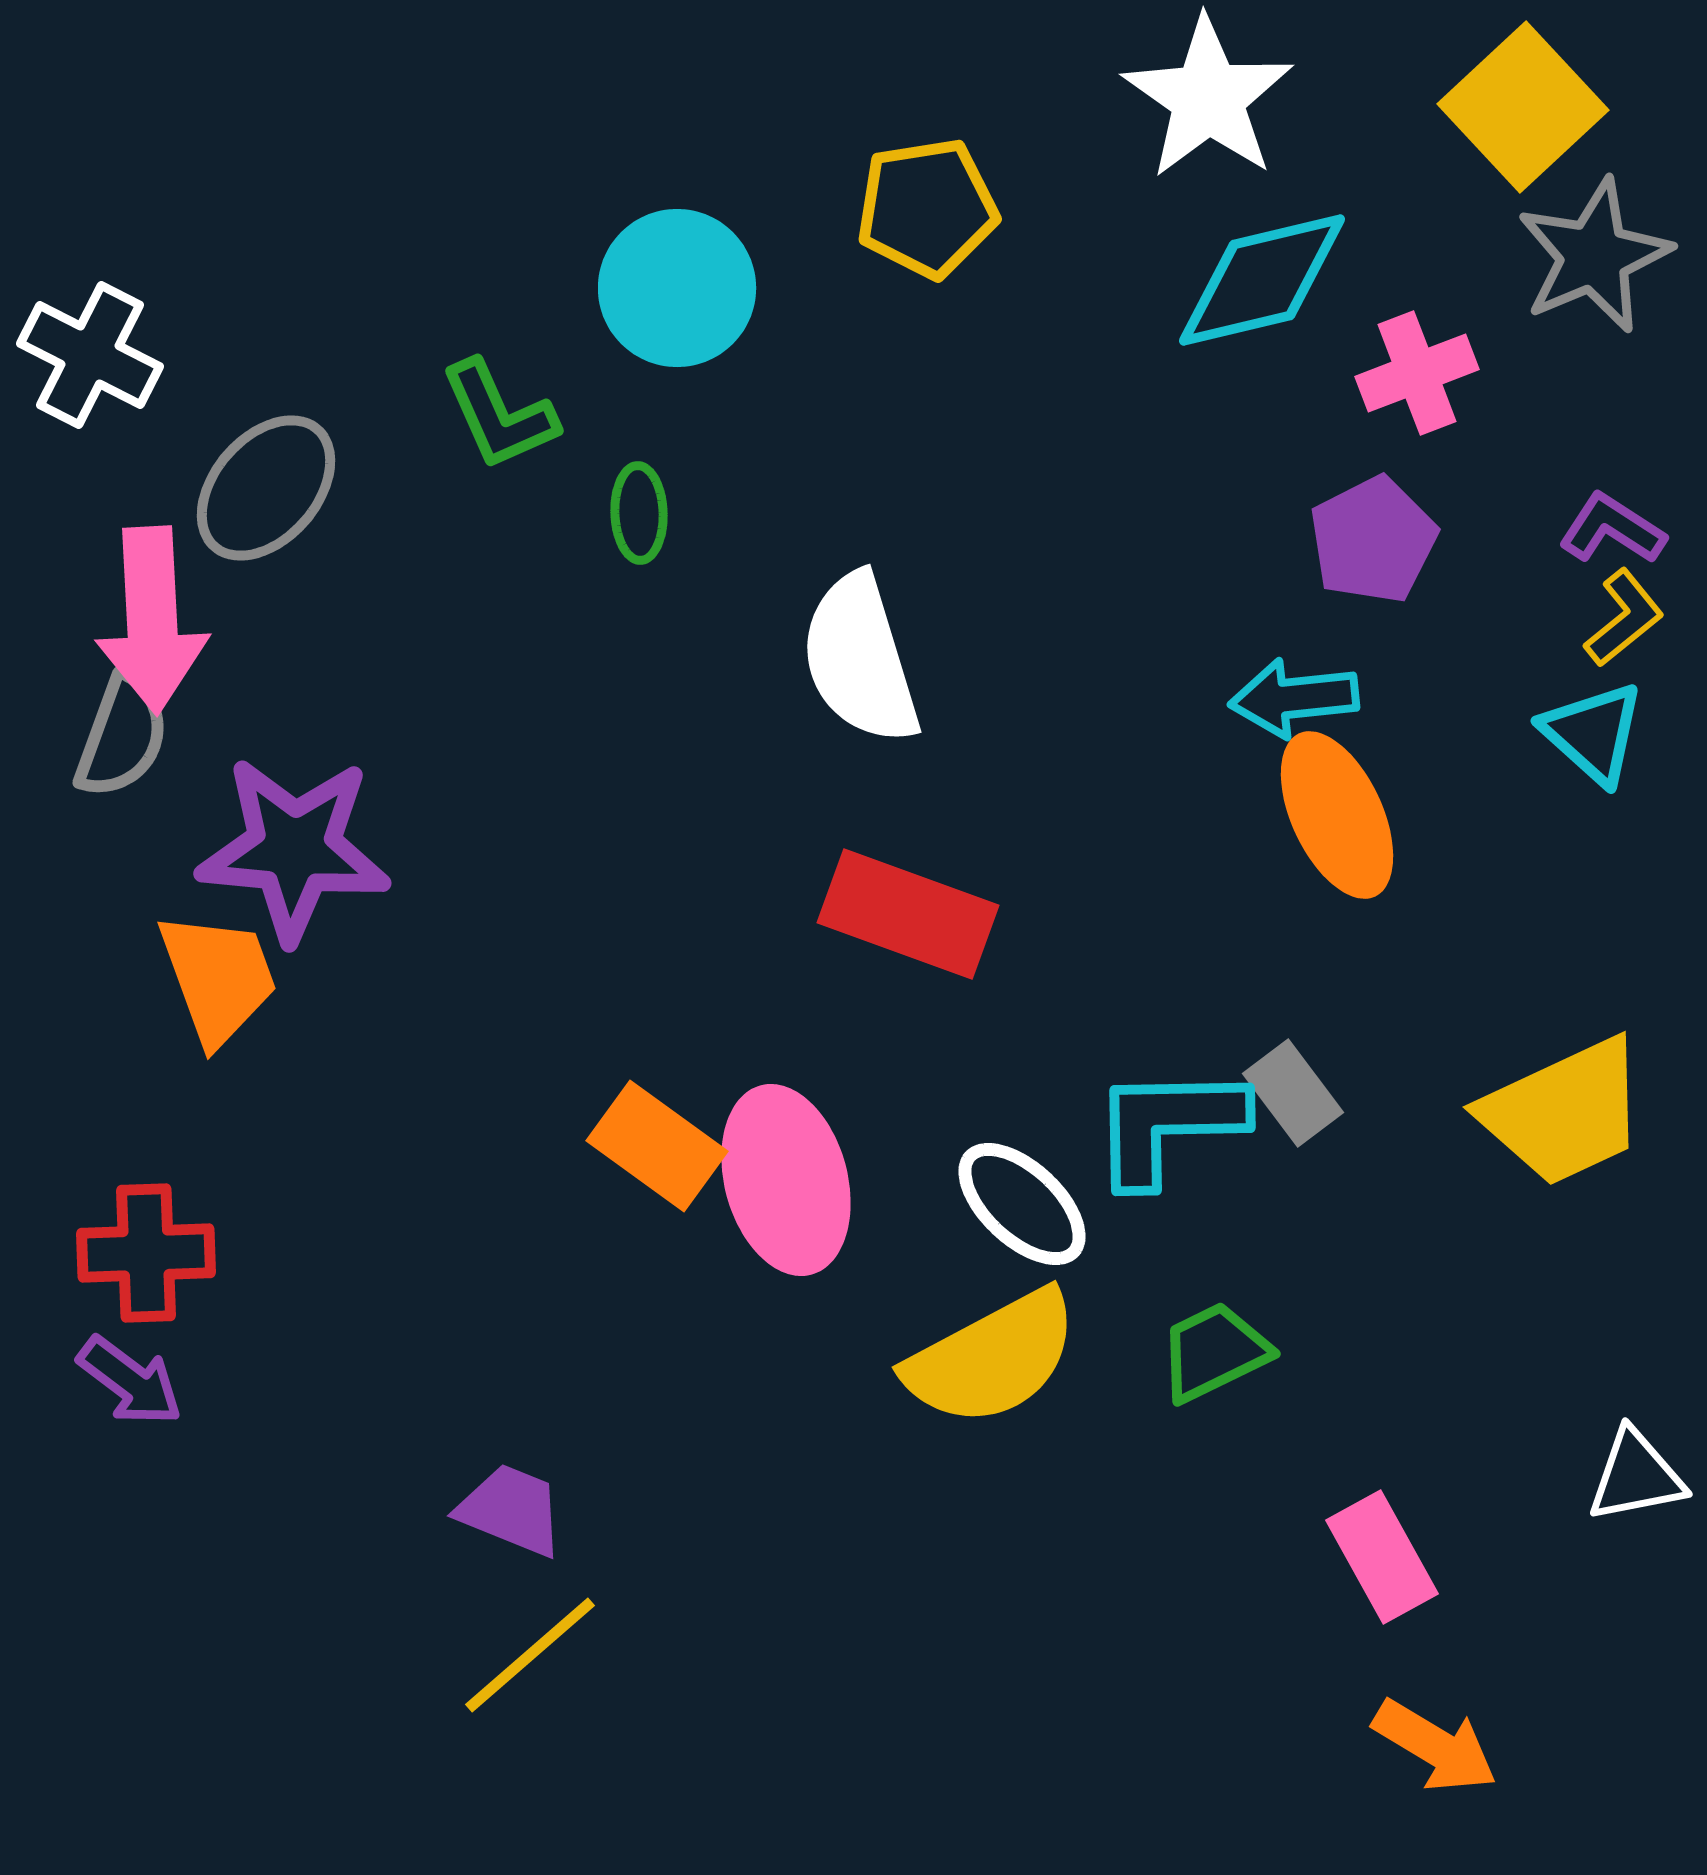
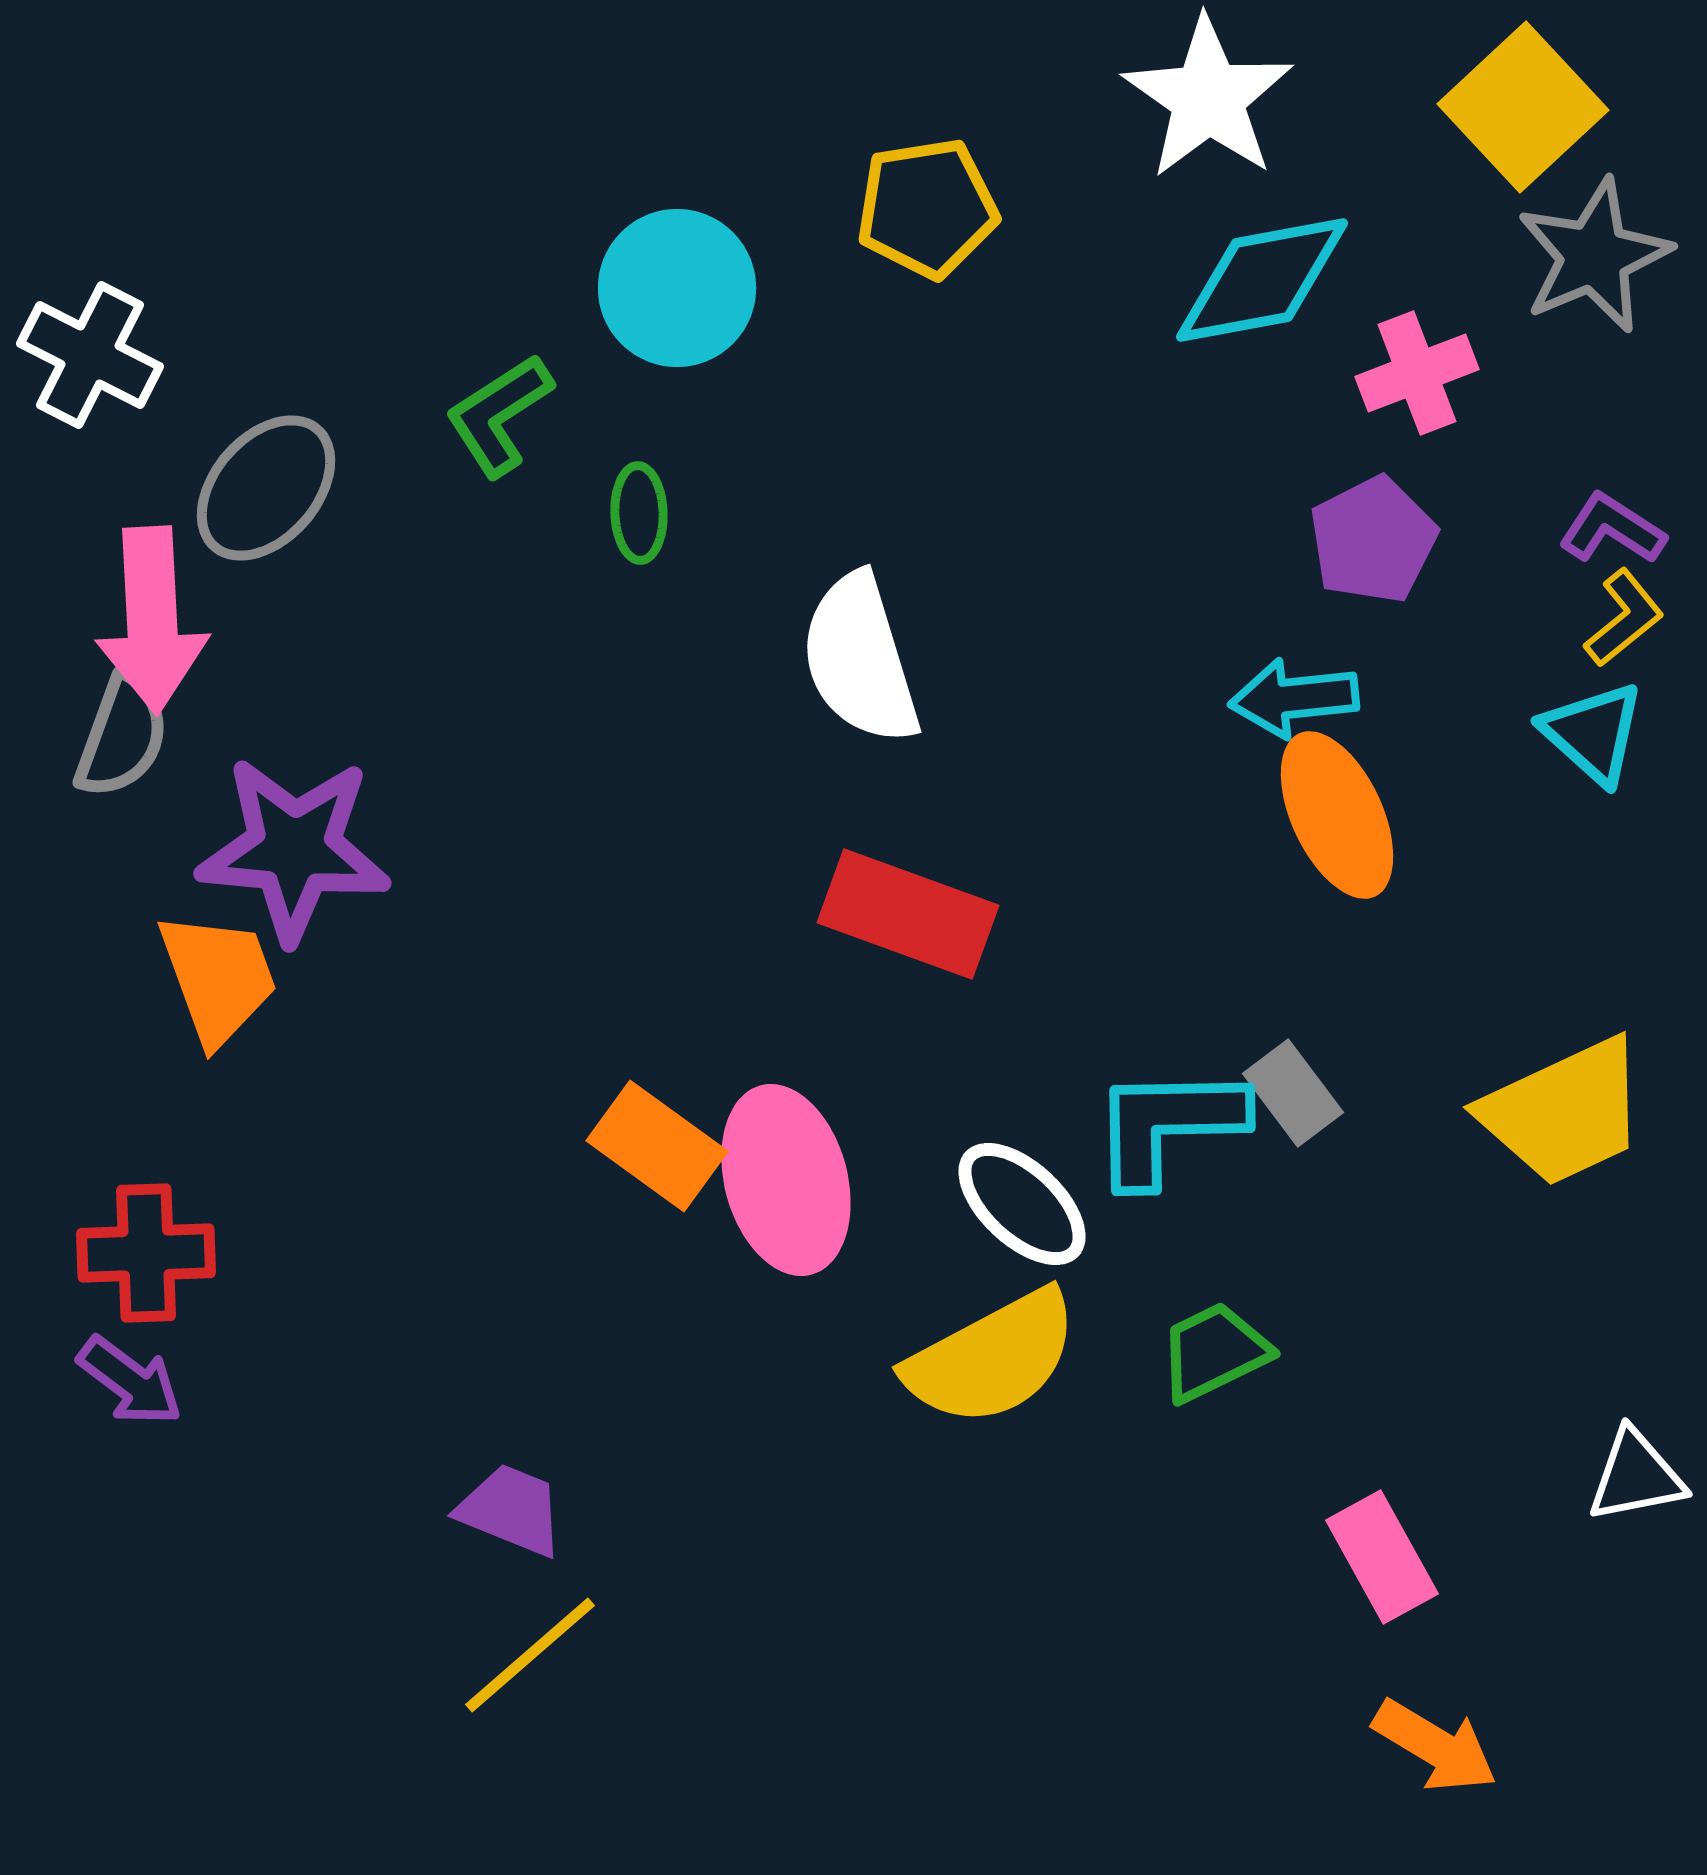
cyan diamond: rotated 3 degrees clockwise
green L-shape: rotated 81 degrees clockwise
